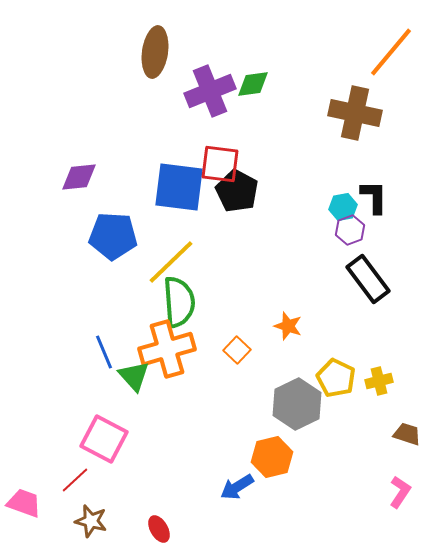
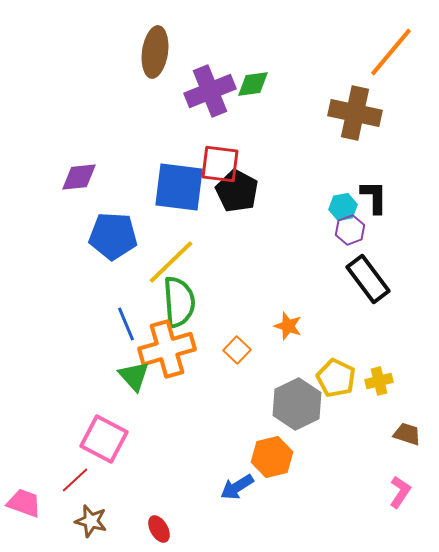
blue line: moved 22 px right, 28 px up
